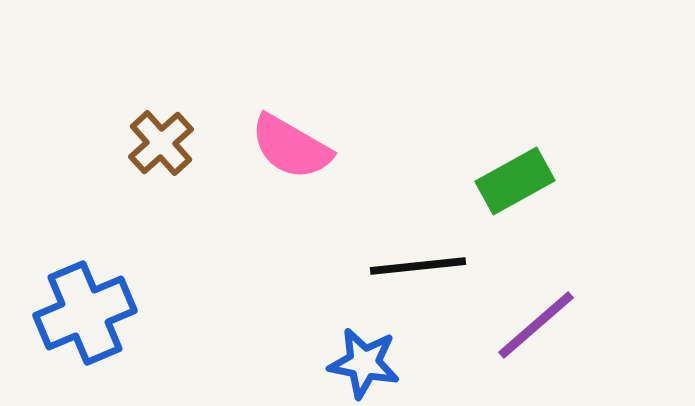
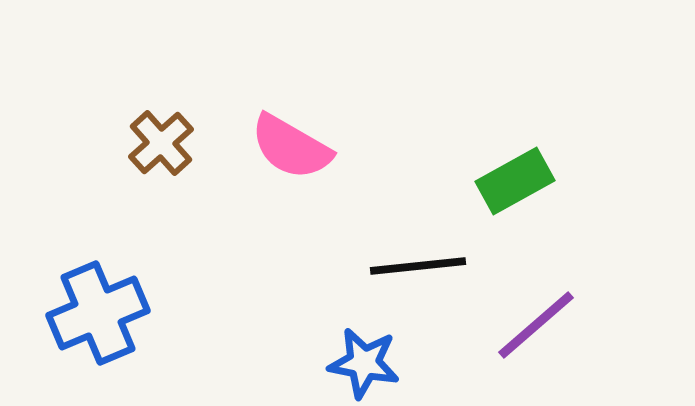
blue cross: moved 13 px right
